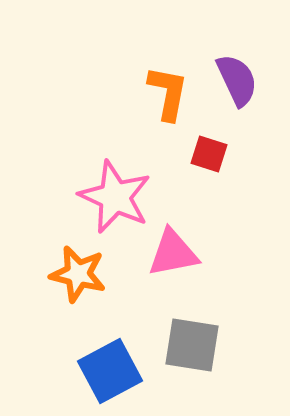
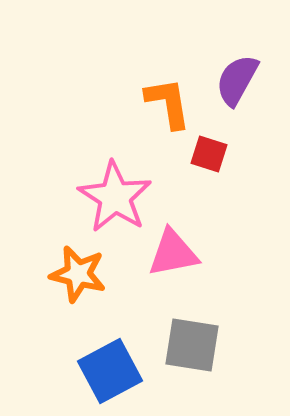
purple semicircle: rotated 126 degrees counterclockwise
orange L-shape: moved 10 px down; rotated 20 degrees counterclockwise
pink star: rotated 8 degrees clockwise
